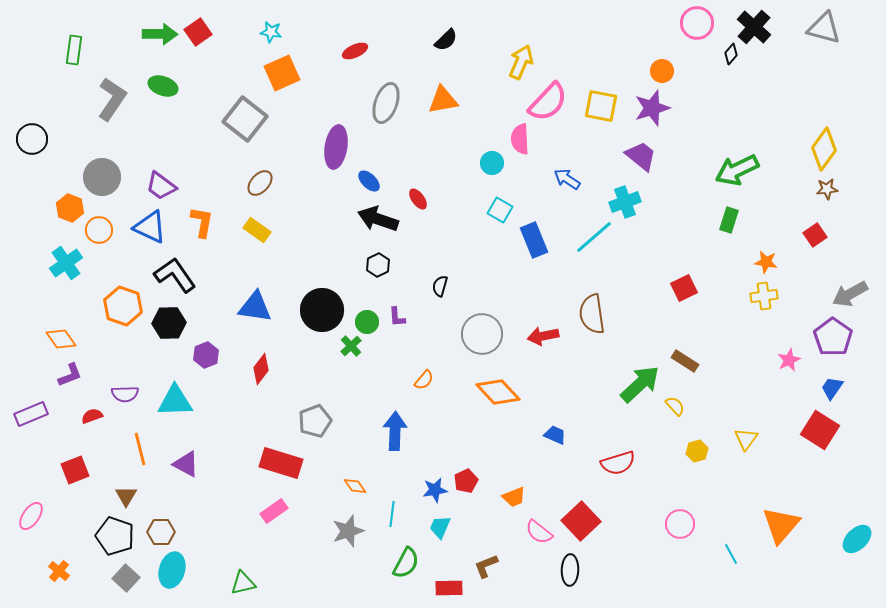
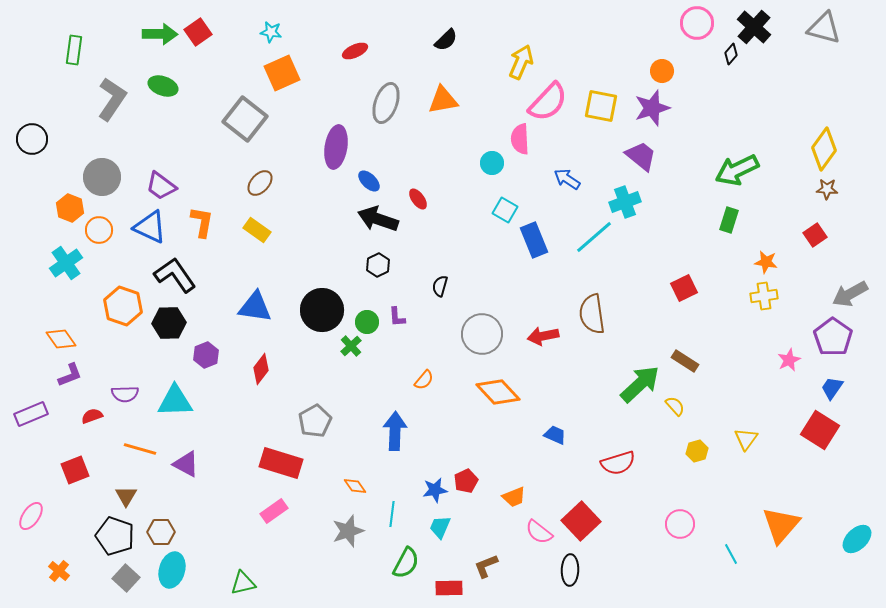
brown star at (827, 189): rotated 10 degrees clockwise
cyan square at (500, 210): moved 5 px right
gray pentagon at (315, 421): rotated 8 degrees counterclockwise
orange line at (140, 449): rotated 60 degrees counterclockwise
